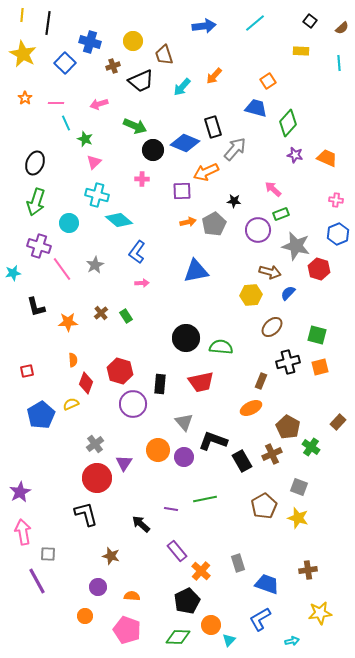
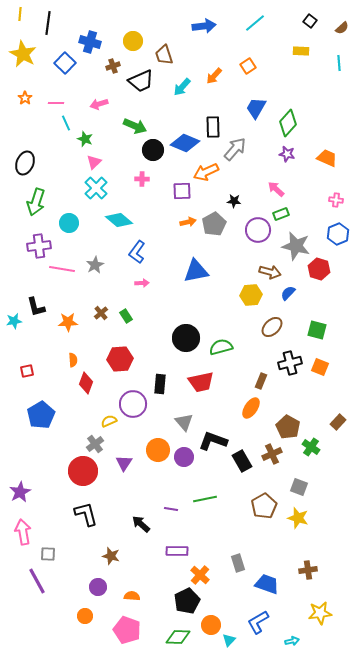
yellow line at (22, 15): moved 2 px left, 1 px up
orange square at (268, 81): moved 20 px left, 15 px up
blue trapezoid at (256, 108): rotated 75 degrees counterclockwise
black rectangle at (213, 127): rotated 15 degrees clockwise
purple star at (295, 155): moved 8 px left, 1 px up
black ellipse at (35, 163): moved 10 px left
pink arrow at (273, 189): moved 3 px right
cyan cross at (97, 195): moved 1 px left, 7 px up; rotated 30 degrees clockwise
purple cross at (39, 246): rotated 25 degrees counterclockwise
pink line at (62, 269): rotated 45 degrees counterclockwise
cyan star at (13, 273): moved 1 px right, 48 px down
green square at (317, 335): moved 5 px up
green semicircle at (221, 347): rotated 20 degrees counterclockwise
black cross at (288, 362): moved 2 px right, 1 px down
orange square at (320, 367): rotated 36 degrees clockwise
red hexagon at (120, 371): moved 12 px up; rotated 20 degrees counterclockwise
yellow semicircle at (71, 404): moved 38 px right, 17 px down
orange ellipse at (251, 408): rotated 30 degrees counterclockwise
red circle at (97, 478): moved 14 px left, 7 px up
purple rectangle at (177, 551): rotated 50 degrees counterclockwise
orange cross at (201, 571): moved 1 px left, 4 px down
blue L-shape at (260, 619): moved 2 px left, 3 px down
